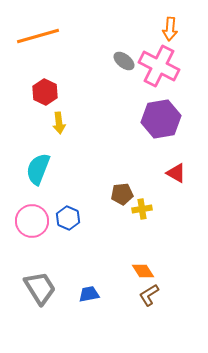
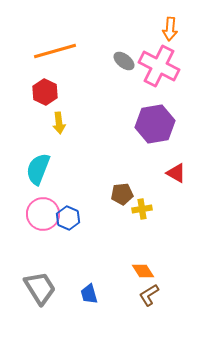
orange line: moved 17 px right, 15 px down
purple hexagon: moved 6 px left, 5 px down
pink circle: moved 11 px right, 7 px up
blue trapezoid: rotated 95 degrees counterclockwise
